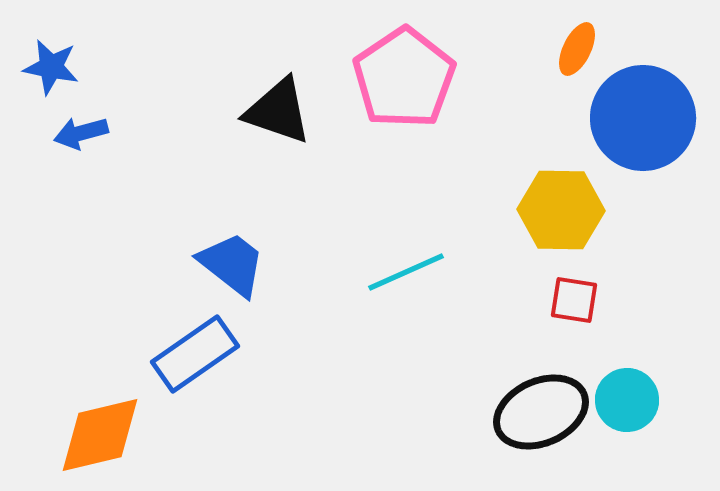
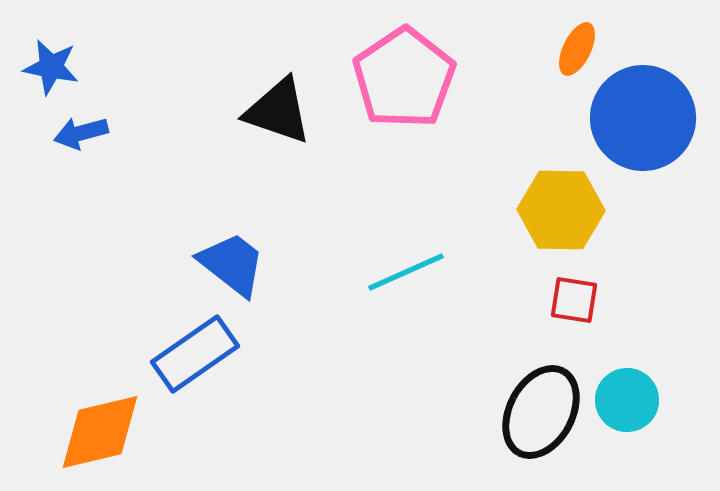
black ellipse: rotated 38 degrees counterclockwise
orange diamond: moved 3 px up
